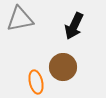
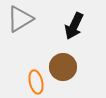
gray triangle: rotated 20 degrees counterclockwise
